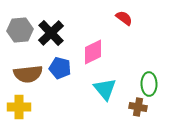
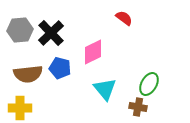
green ellipse: rotated 30 degrees clockwise
yellow cross: moved 1 px right, 1 px down
